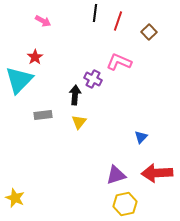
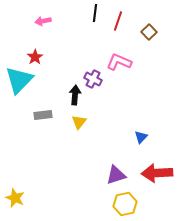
pink arrow: rotated 140 degrees clockwise
